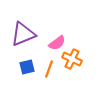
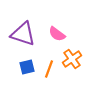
purple triangle: rotated 40 degrees clockwise
pink semicircle: moved 9 px up; rotated 72 degrees clockwise
orange cross: rotated 30 degrees clockwise
